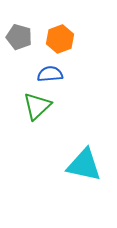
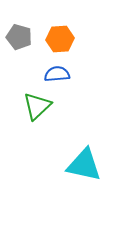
orange hexagon: rotated 16 degrees clockwise
blue semicircle: moved 7 px right
